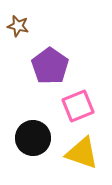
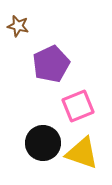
purple pentagon: moved 1 px right, 2 px up; rotated 12 degrees clockwise
black circle: moved 10 px right, 5 px down
